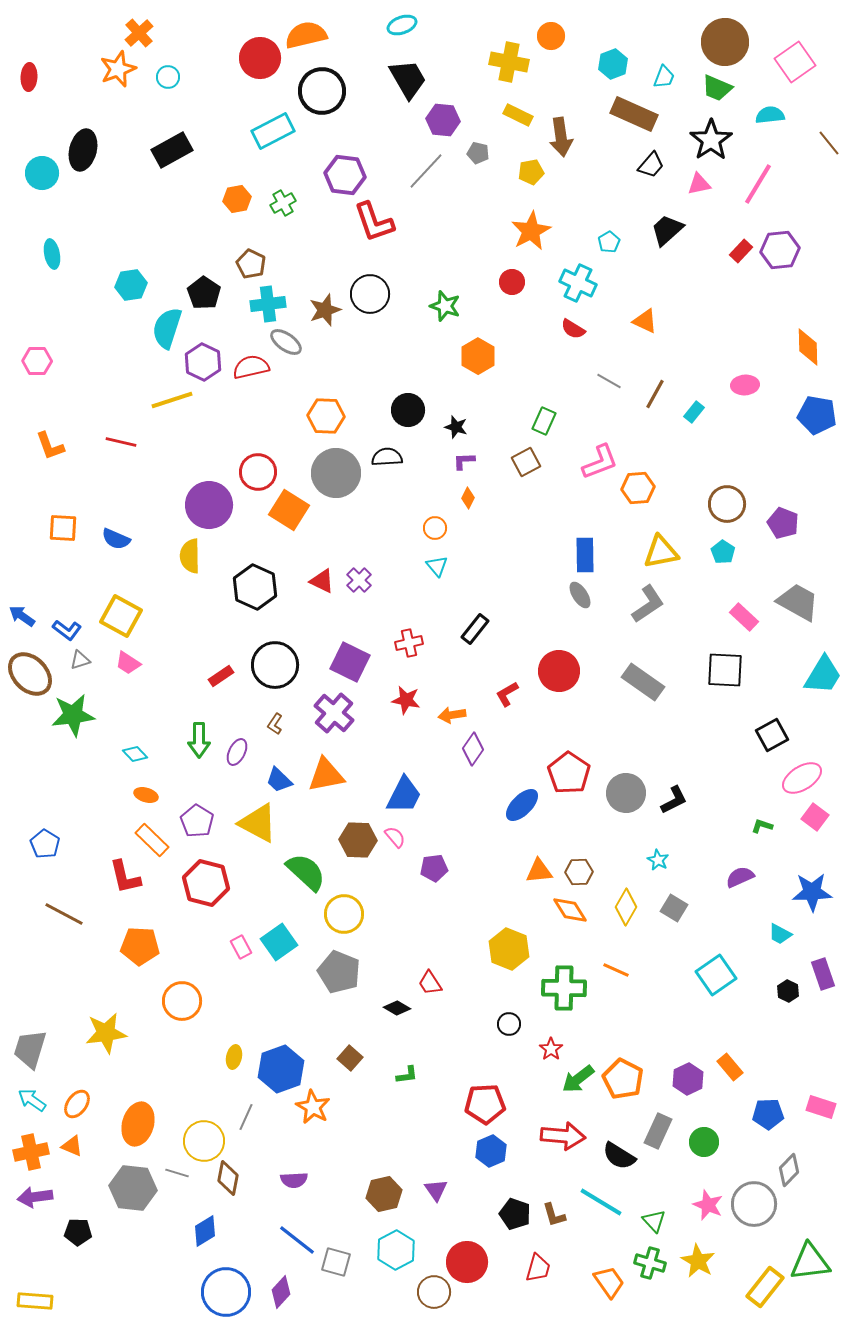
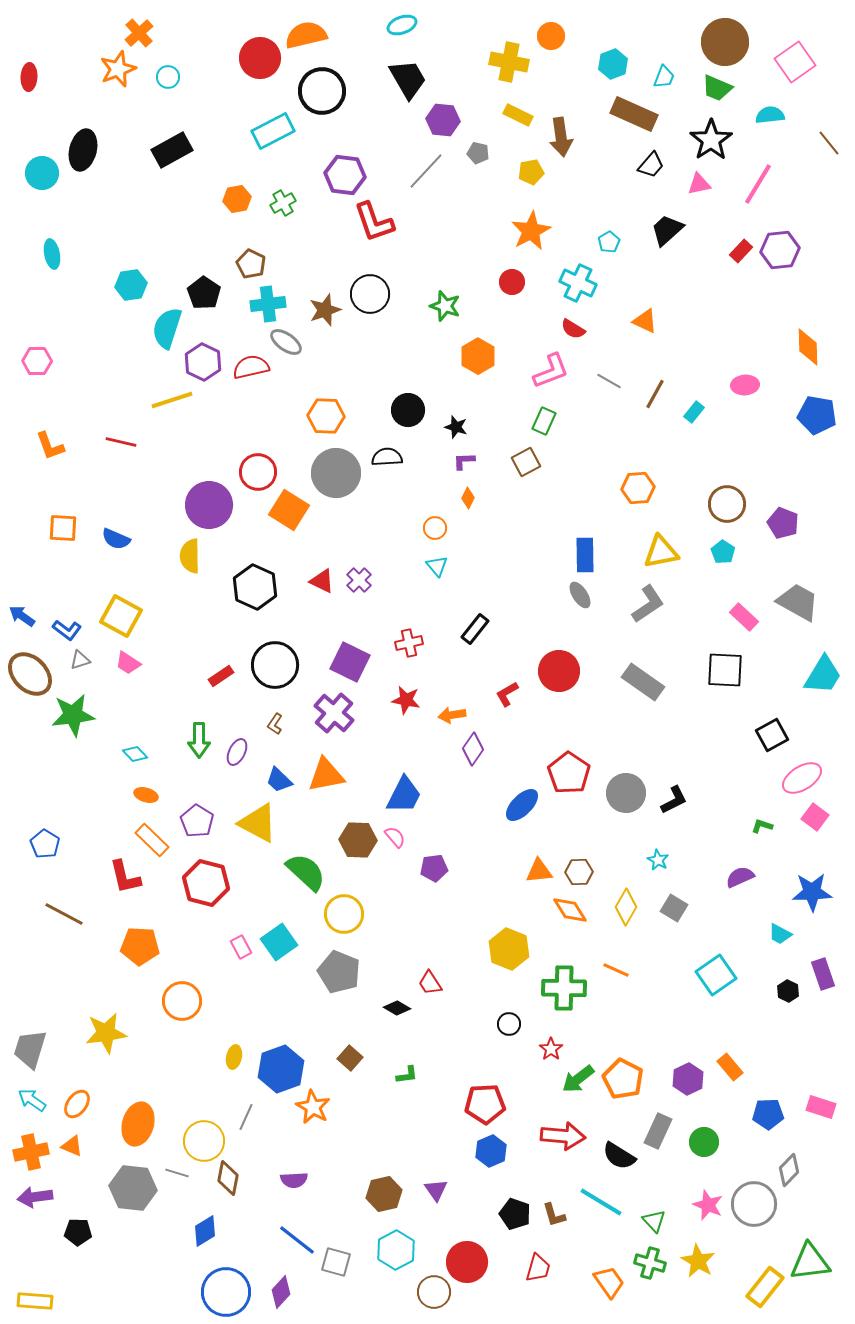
pink L-shape at (600, 462): moved 49 px left, 91 px up
